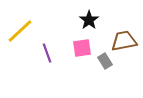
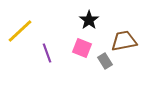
pink square: rotated 30 degrees clockwise
